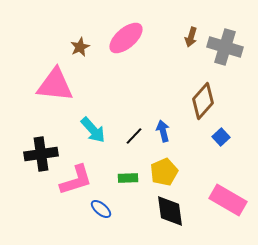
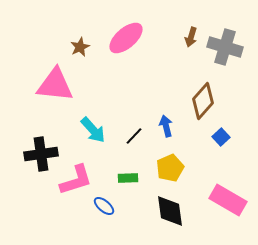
blue arrow: moved 3 px right, 5 px up
yellow pentagon: moved 6 px right, 4 px up
blue ellipse: moved 3 px right, 3 px up
